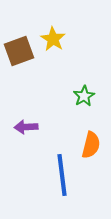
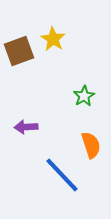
orange semicircle: rotated 32 degrees counterclockwise
blue line: rotated 36 degrees counterclockwise
